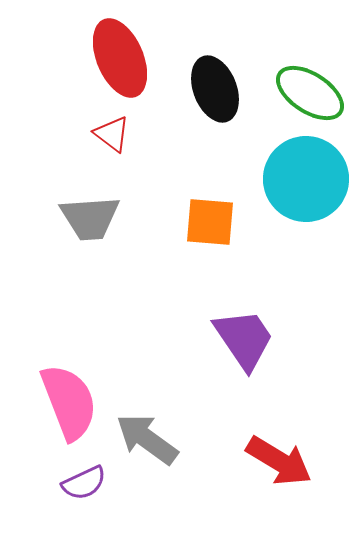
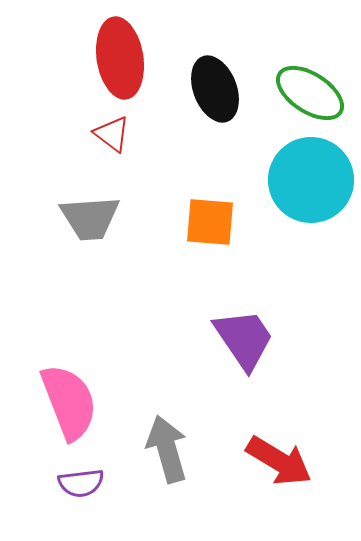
red ellipse: rotated 14 degrees clockwise
cyan circle: moved 5 px right, 1 px down
gray arrow: moved 20 px right, 10 px down; rotated 38 degrees clockwise
purple semicircle: moved 3 px left; rotated 18 degrees clockwise
